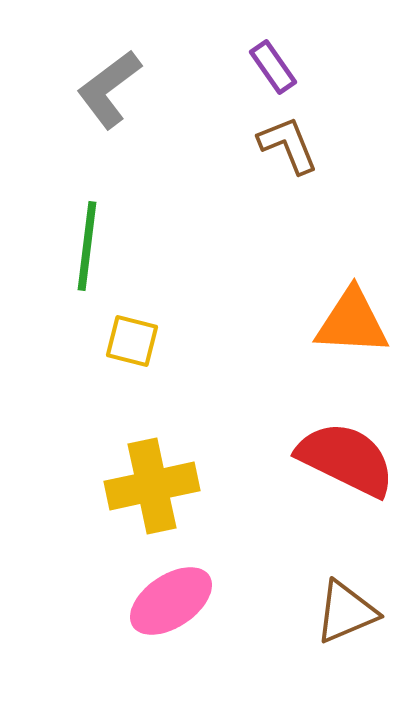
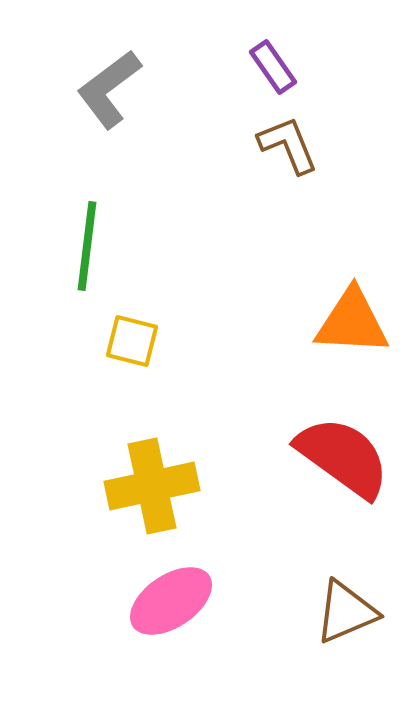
red semicircle: moved 3 px left, 2 px up; rotated 10 degrees clockwise
